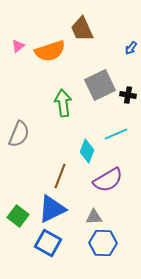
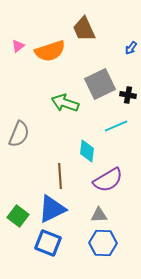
brown trapezoid: moved 2 px right
gray square: moved 1 px up
green arrow: moved 2 px right; rotated 64 degrees counterclockwise
cyan line: moved 8 px up
cyan diamond: rotated 15 degrees counterclockwise
brown line: rotated 25 degrees counterclockwise
gray triangle: moved 5 px right, 2 px up
blue square: rotated 8 degrees counterclockwise
